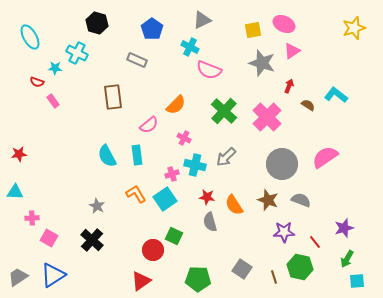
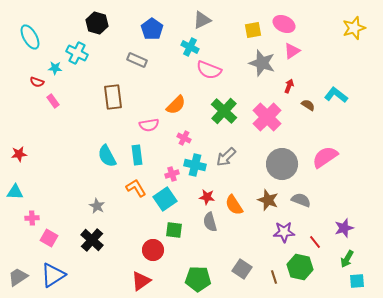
pink semicircle at (149, 125): rotated 30 degrees clockwise
orange L-shape at (136, 194): moved 6 px up
green square at (174, 236): moved 6 px up; rotated 18 degrees counterclockwise
